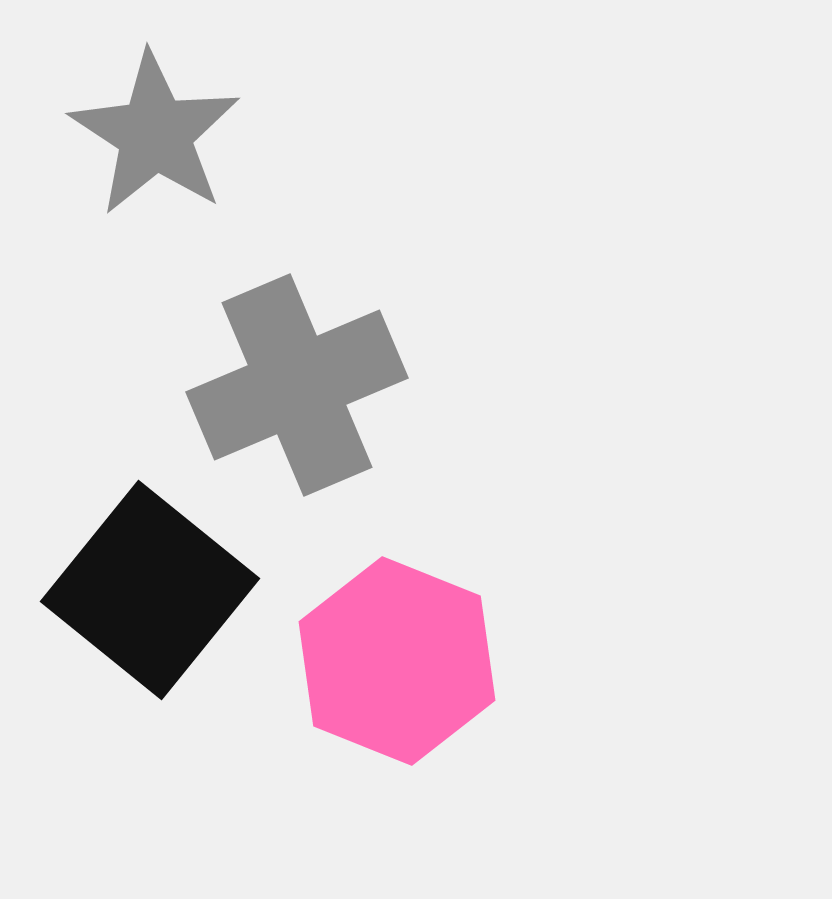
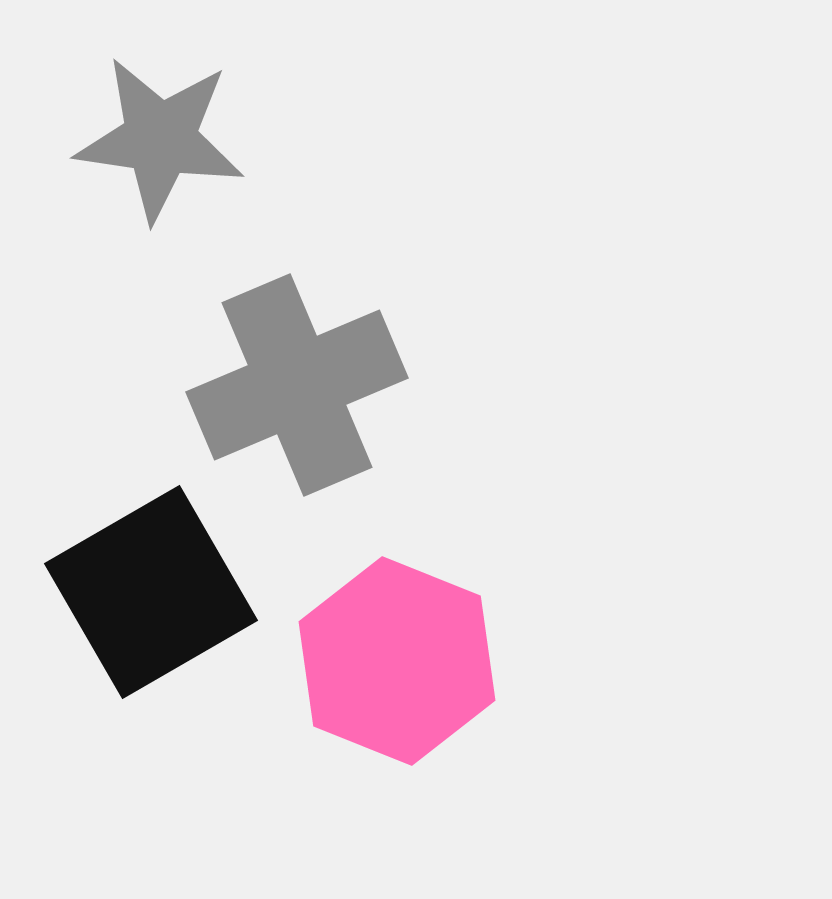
gray star: moved 5 px right, 5 px down; rotated 25 degrees counterclockwise
black square: moved 1 px right, 2 px down; rotated 21 degrees clockwise
